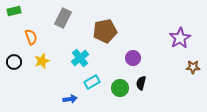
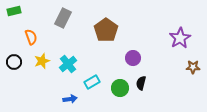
brown pentagon: moved 1 px right, 1 px up; rotated 25 degrees counterclockwise
cyan cross: moved 12 px left, 6 px down
